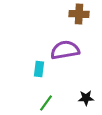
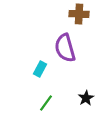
purple semicircle: moved 2 px up; rotated 96 degrees counterclockwise
cyan rectangle: moved 1 px right; rotated 21 degrees clockwise
black star: rotated 28 degrees counterclockwise
